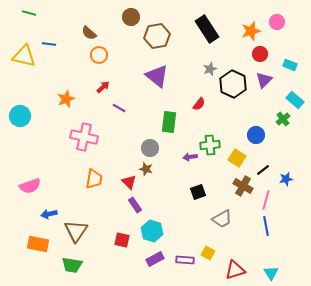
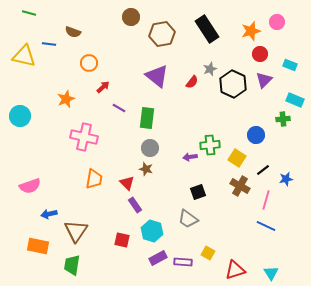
brown semicircle at (89, 33): moved 16 px left, 1 px up; rotated 21 degrees counterclockwise
brown hexagon at (157, 36): moved 5 px right, 2 px up
orange circle at (99, 55): moved 10 px left, 8 px down
cyan rectangle at (295, 100): rotated 18 degrees counterclockwise
red semicircle at (199, 104): moved 7 px left, 22 px up
green cross at (283, 119): rotated 32 degrees clockwise
green rectangle at (169, 122): moved 22 px left, 4 px up
red triangle at (129, 182): moved 2 px left, 1 px down
brown cross at (243, 186): moved 3 px left
gray trapezoid at (222, 219): moved 34 px left; rotated 65 degrees clockwise
blue line at (266, 226): rotated 54 degrees counterclockwise
orange rectangle at (38, 244): moved 2 px down
purple rectangle at (155, 259): moved 3 px right, 1 px up
purple rectangle at (185, 260): moved 2 px left, 2 px down
green trapezoid at (72, 265): rotated 90 degrees clockwise
